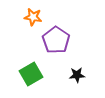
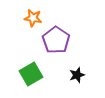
orange star: moved 1 px down
black star: rotated 14 degrees counterclockwise
